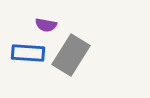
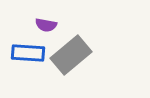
gray rectangle: rotated 18 degrees clockwise
